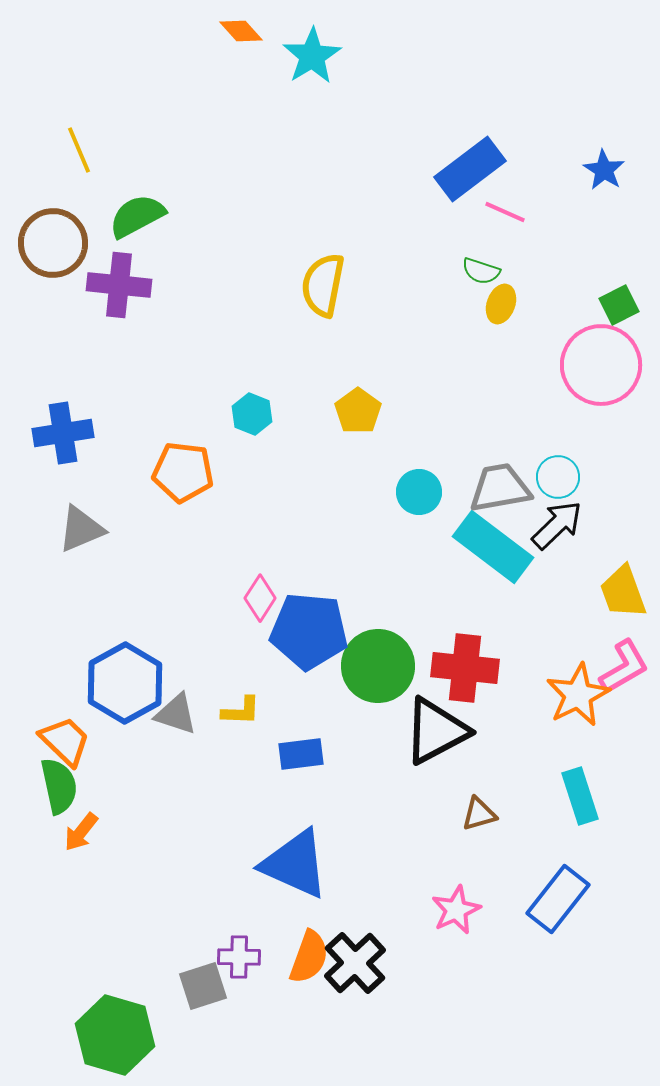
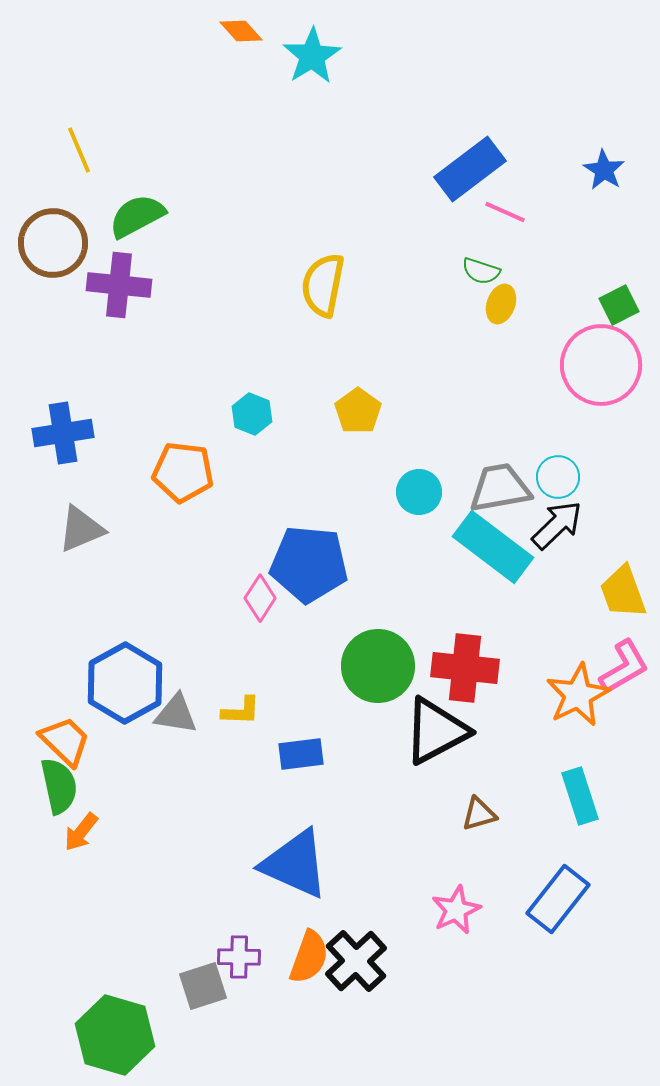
blue pentagon at (309, 631): moved 67 px up
gray triangle at (176, 714): rotated 9 degrees counterclockwise
black cross at (355, 963): moved 1 px right, 2 px up
